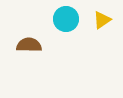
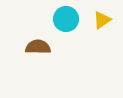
brown semicircle: moved 9 px right, 2 px down
